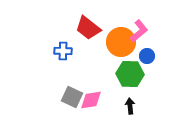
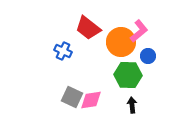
blue cross: rotated 24 degrees clockwise
blue circle: moved 1 px right
green hexagon: moved 2 px left, 1 px down
black arrow: moved 2 px right, 1 px up
